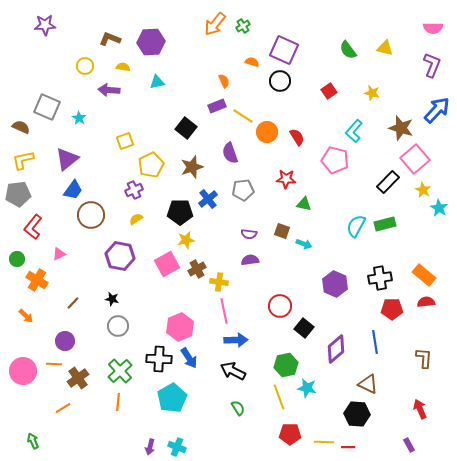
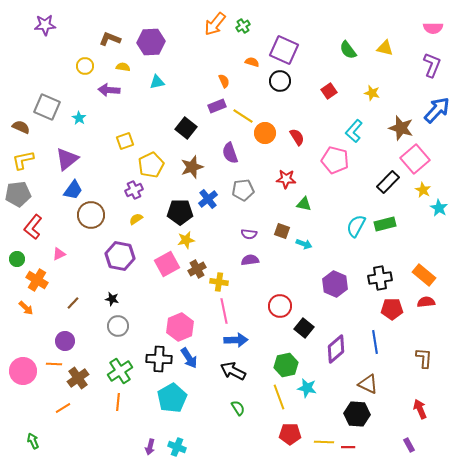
orange circle at (267, 132): moved 2 px left, 1 px down
orange arrow at (26, 316): moved 8 px up
green cross at (120, 371): rotated 10 degrees clockwise
